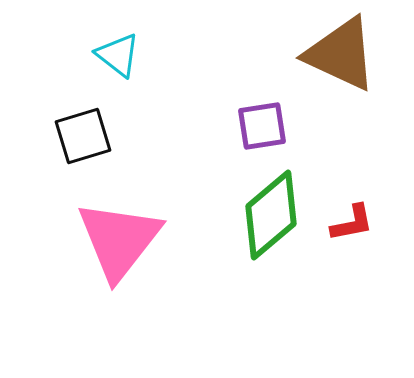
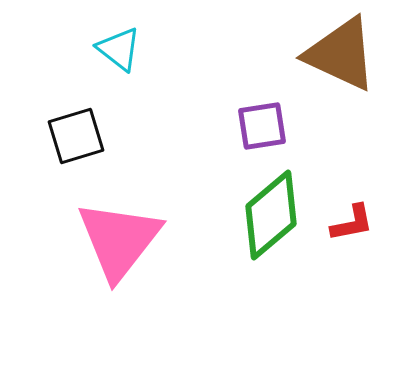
cyan triangle: moved 1 px right, 6 px up
black square: moved 7 px left
